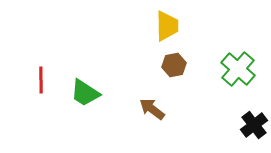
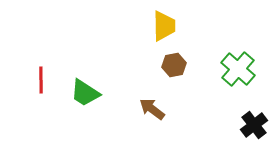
yellow trapezoid: moved 3 px left
